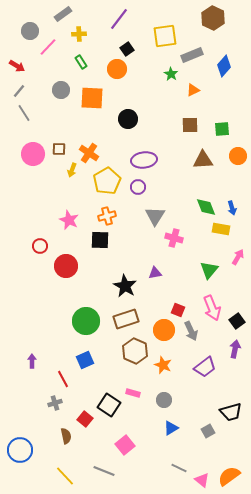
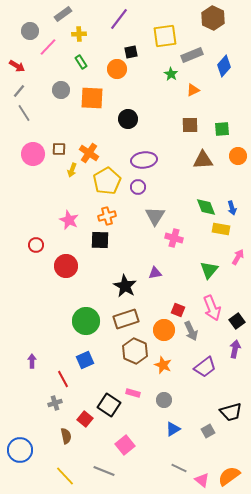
black square at (127, 49): moved 4 px right, 3 px down; rotated 24 degrees clockwise
red circle at (40, 246): moved 4 px left, 1 px up
blue triangle at (171, 428): moved 2 px right, 1 px down
